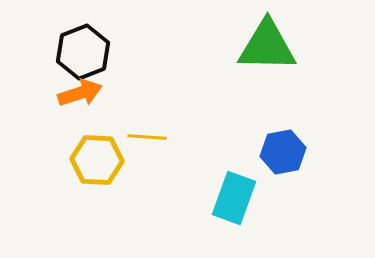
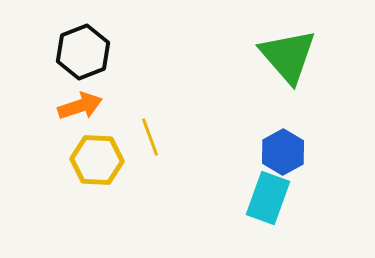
green triangle: moved 21 px right, 10 px down; rotated 48 degrees clockwise
orange arrow: moved 13 px down
yellow line: moved 3 px right; rotated 66 degrees clockwise
blue hexagon: rotated 18 degrees counterclockwise
cyan rectangle: moved 34 px right
